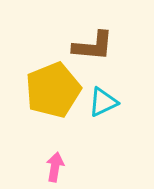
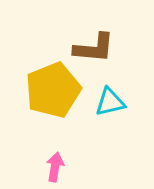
brown L-shape: moved 1 px right, 2 px down
cyan triangle: moved 7 px right; rotated 12 degrees clockwise
